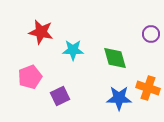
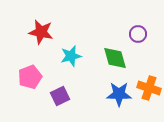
purple circle: moved 13 px left
cyan star: moved 2 px left, 6 px down; rotated 15 degrees counterclockwise
orange cross: moved 1 px right
blue star: moved 4 px up
